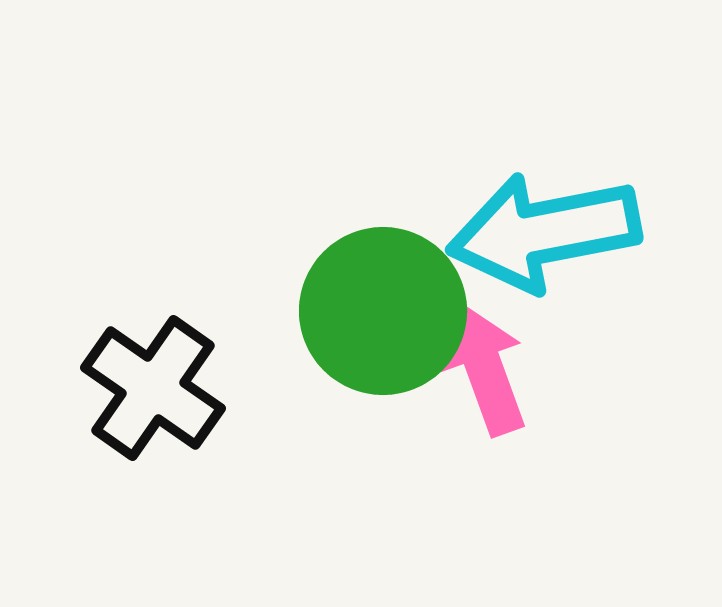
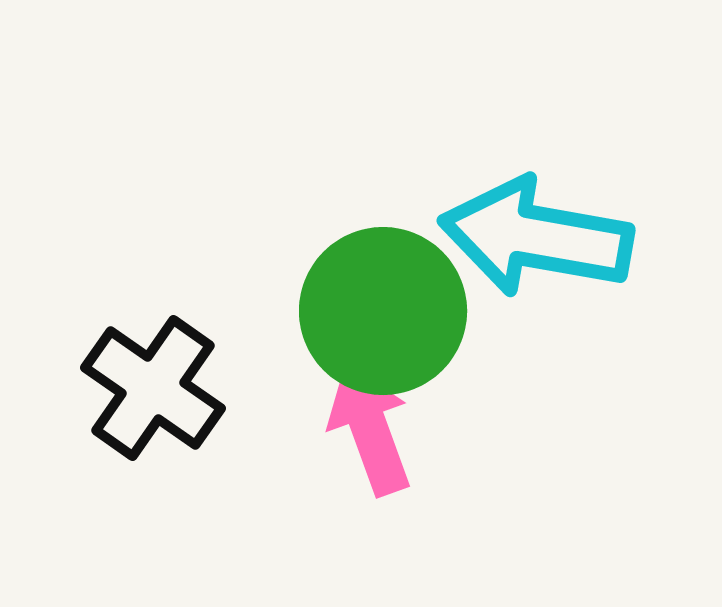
cyan arrow: moved 8 px left, 5 px down; rotated 21 degrees clockwise
pink arrow: moved 115 px left, 60 px down
